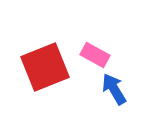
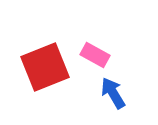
blue arrow: moved 1 px left, 4 px down
